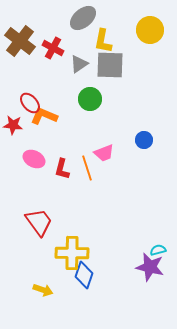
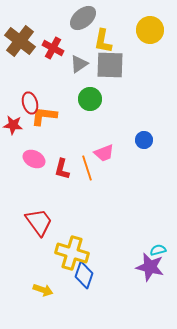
red ellipse: rotated 25 degrees clockwise
orange L-shape: rotated 16 degrees counterclockwise
yellow cross: rotated 16 degrees clockwise
